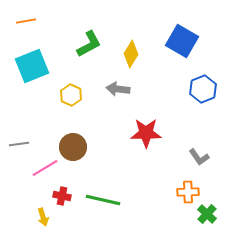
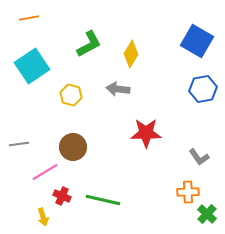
orange line: moved 3 px right, 3 px up
blue square: moved 15 px right
cyan square: rotated 12 degrees counterclockwise
blue hexagon: rotated 12 degrees clockwise
yellow hexagon: rotated 10 degrees counterclockwise
pink line: moved 4 px down
red cross: rotated 12 degrees clockwise
